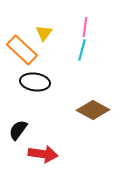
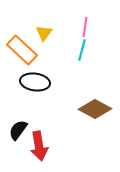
brown diamond: moved 2 px right, 1 px up
red arrow: moved 4 px left, 8 px up; rotated 72 degrees clockwise
